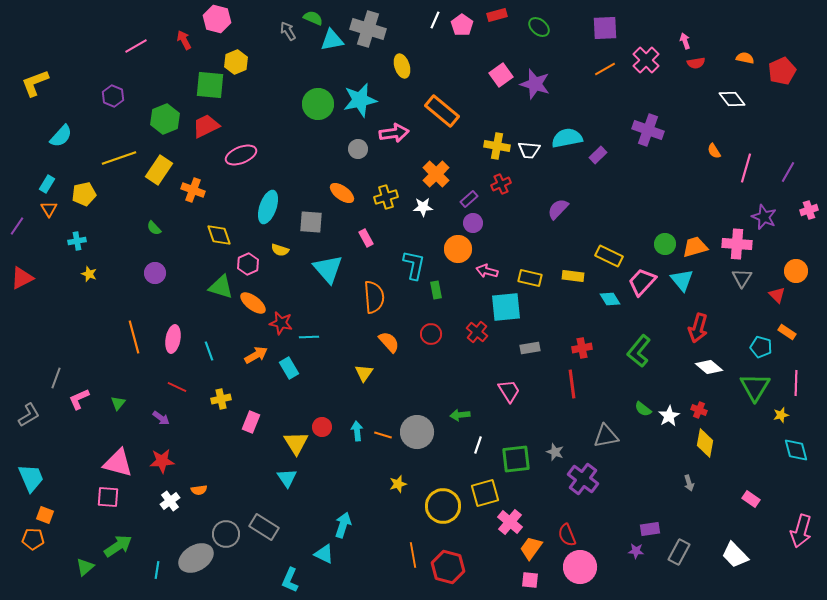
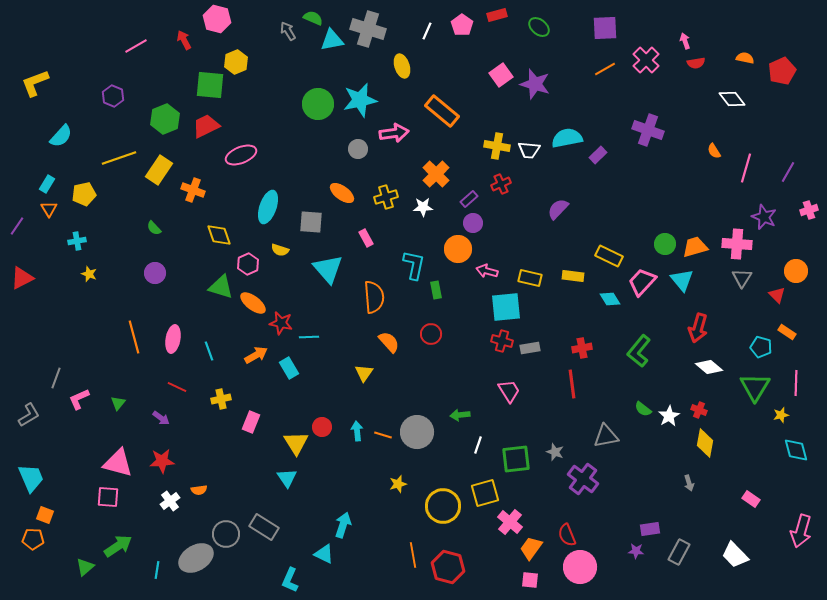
white line at (435, 20): moved 8 px left, 11 px down
red cross at (477, 332): moved 25 px right, 9 px down; rotated 25 degrees counterclockwise
